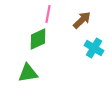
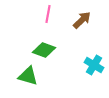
green diamond: moved 6 px right, 11 px down; rotated 45 degrees clockwise
cyan cross: moved 17 px down
green triangle: moved 3 px down; rotated 25 degrees clockwise
